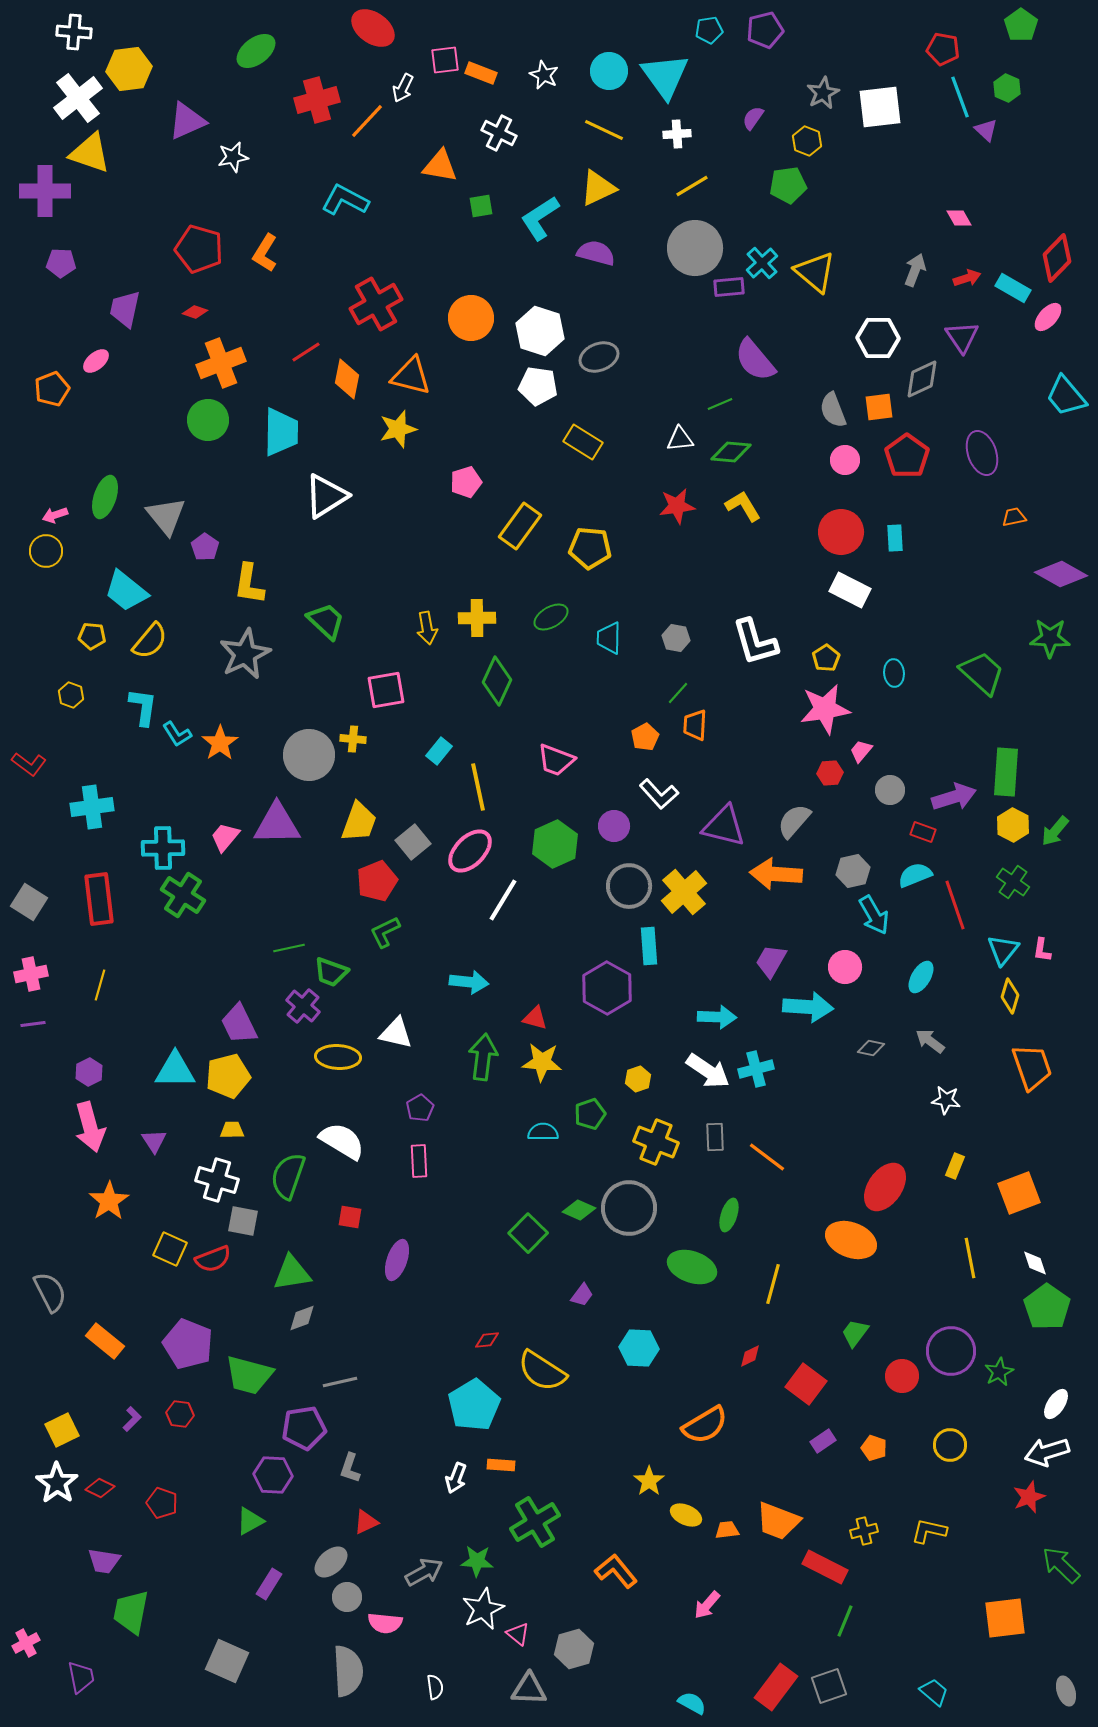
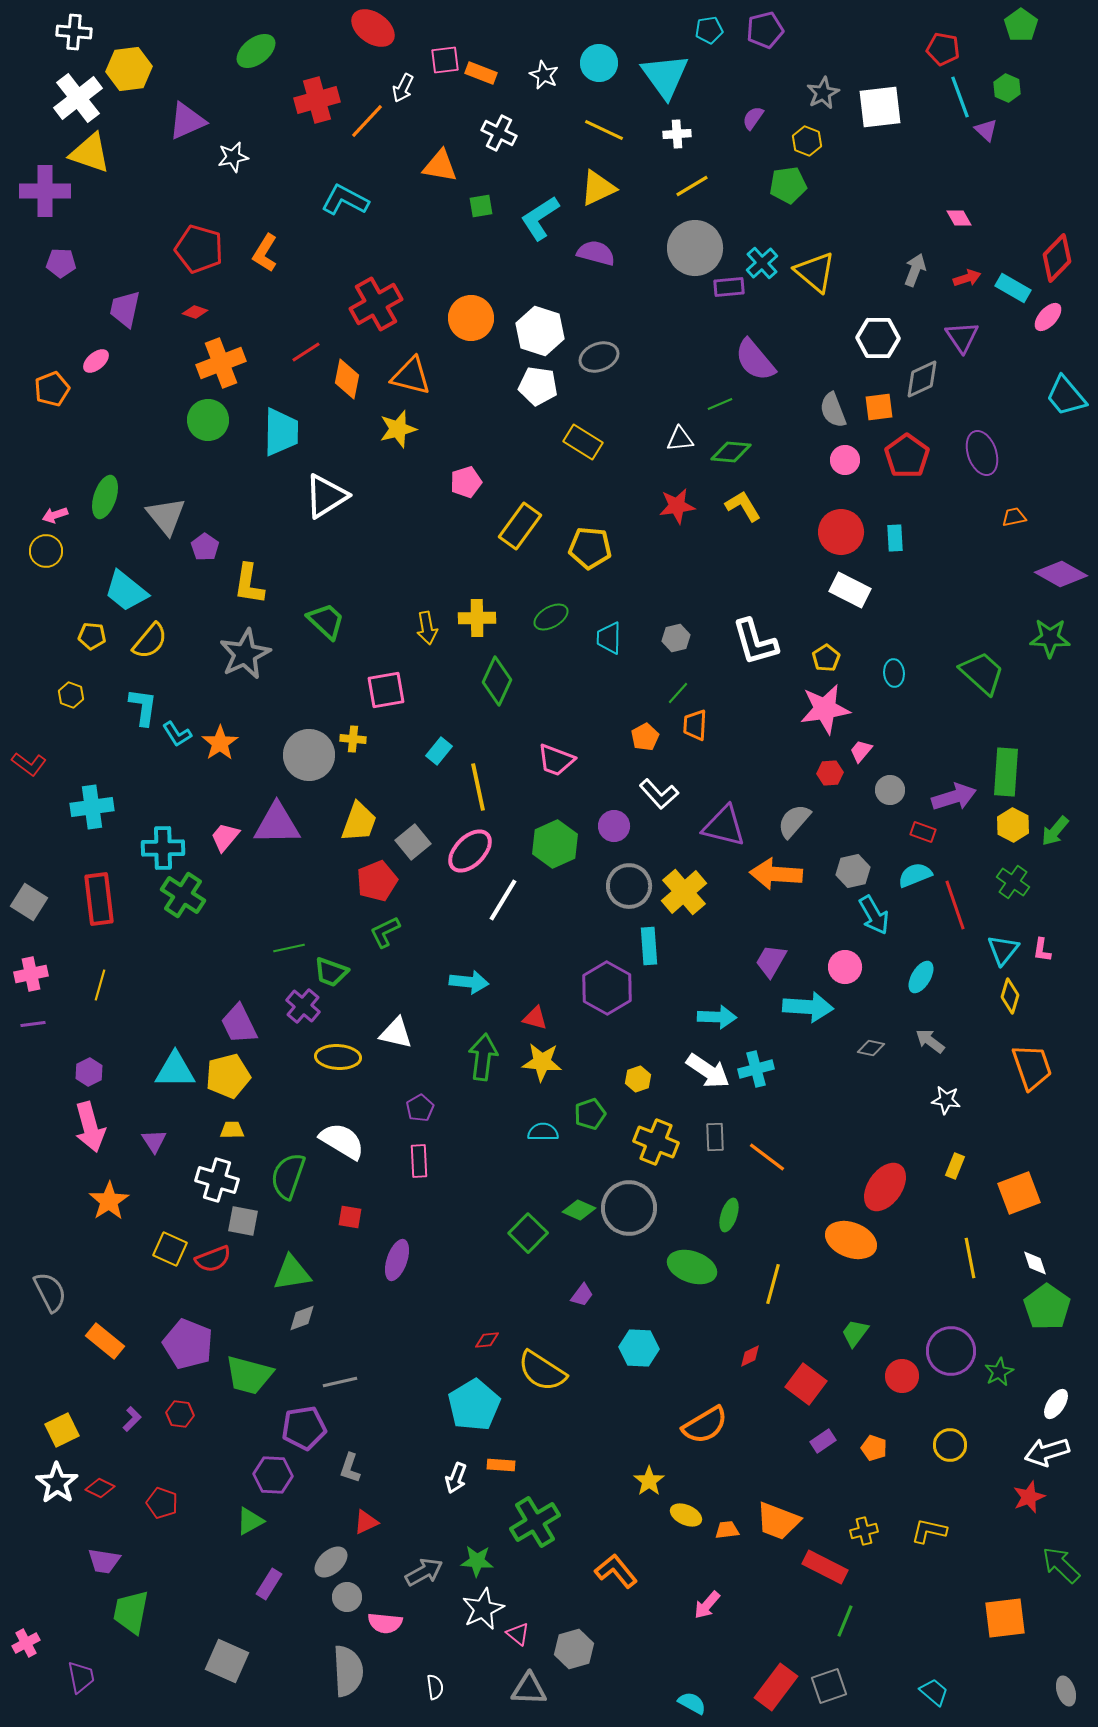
cyan circle at (609, 71): moved 10 px left, 8 px up
gray hexagon at (676, 638): rotated 24 degrees counterclockwise
